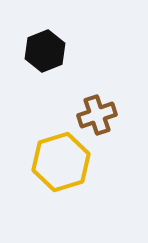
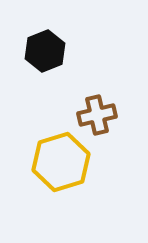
brown cross: rotated 6 degrees clockwise
